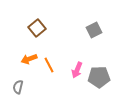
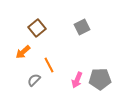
gray square: moved 12 px left, 3 px up
orange arrow: moved 6 px left, 7 px up; rotated 21 degrees counterclockwise
pink arrow: moved 10 px down
gray pentagon: moved 1 px right, 2 px down
gray semicircle: moved 16 px right, 7 px up; rotated 32 degrees clockwise
